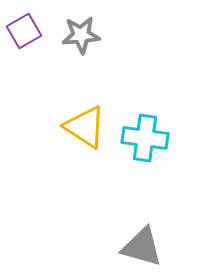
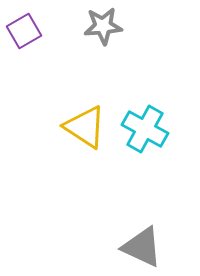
gray star: moved 22 px right, 9 px up
cyan cross: moved 9 px up; rotated 21 degrees clockwise
gray triangle: rotated 9 degrees clockwise
